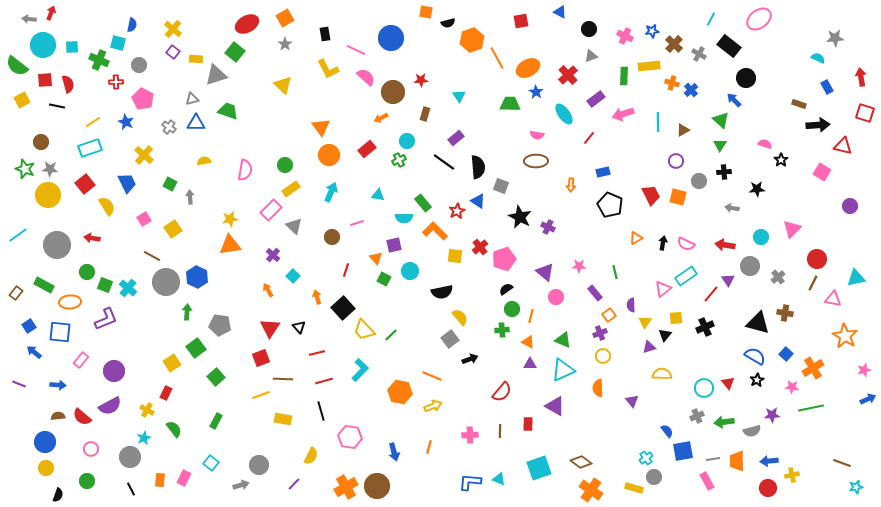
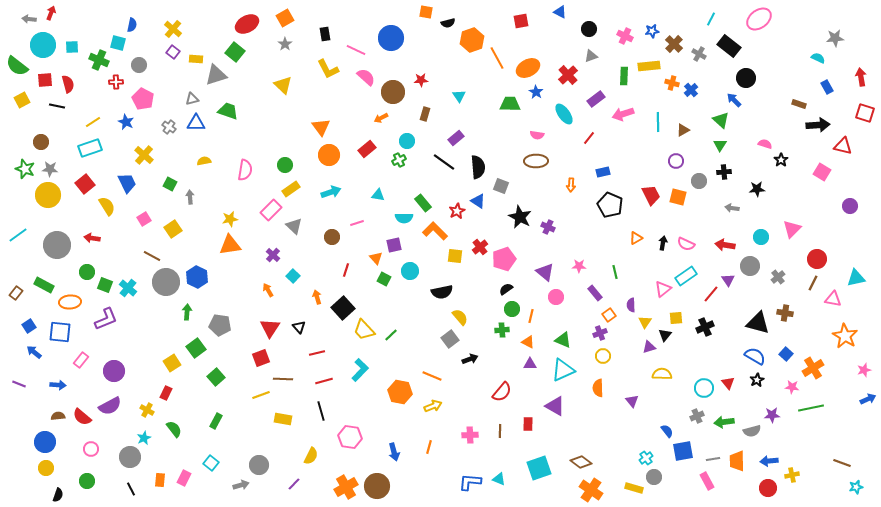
cyan arrow at (331, 192): rotated 48 degrees clockwise
